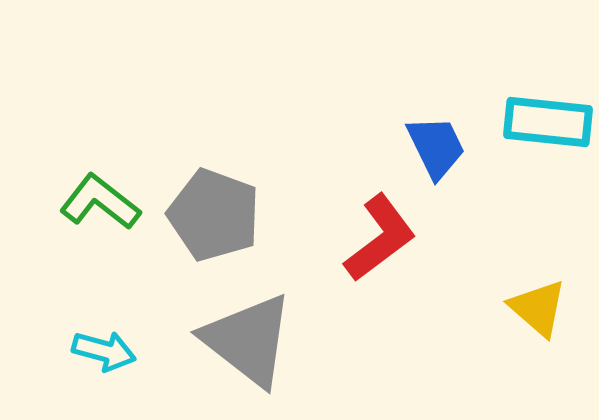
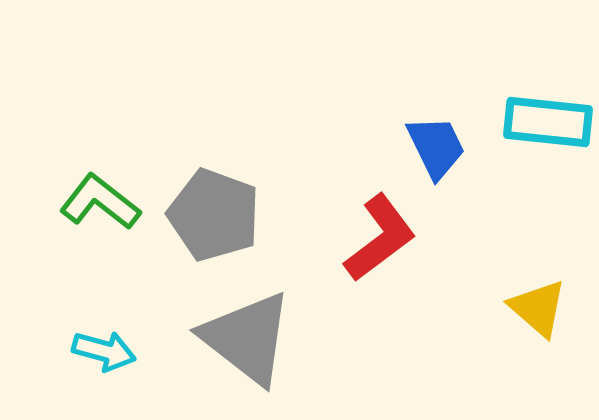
gray triangle: moved 1 px left, 2 px up
